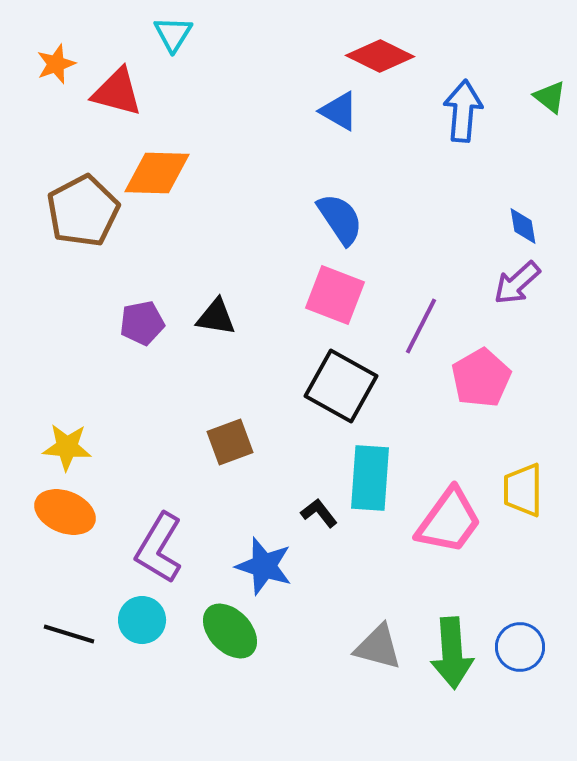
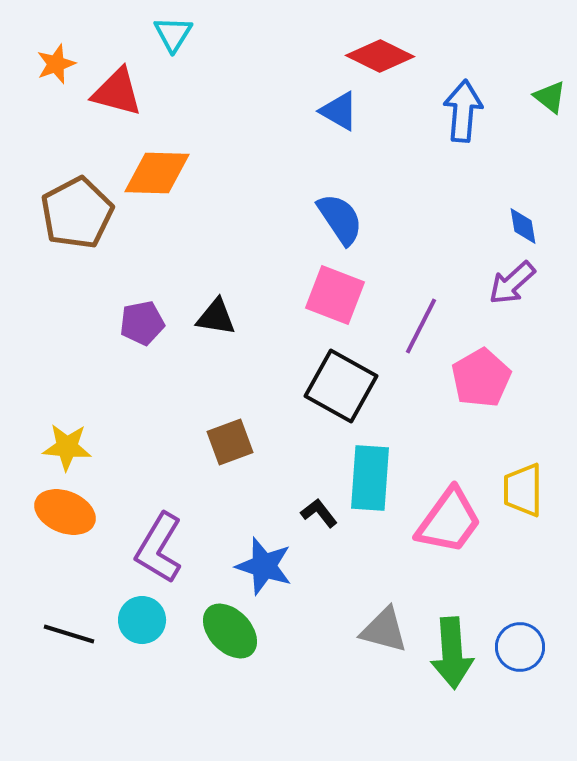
brown pentagon: moved 6 px left, 2 px down
purple arrow: moved 5 px left
gray triangle: moved 6 px right, 17 px up
